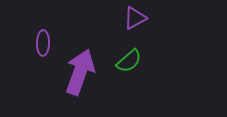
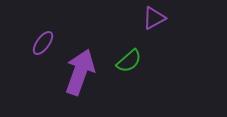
purple triangle: moved 19 px right
purple ellipse: rotated 35 degrees clockwise
